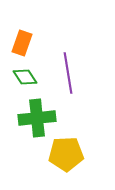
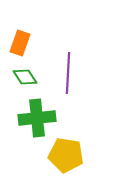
orange rectangle: moved 2 px left
purple line: rotated 12 degrees clockwise
yellow pentagon: moved 1 px down; rotated 12 degrees clockwise
